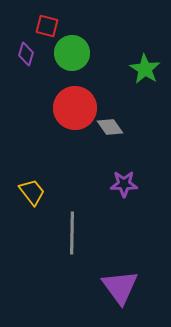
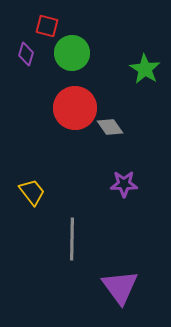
gray line: moved 6 px down
